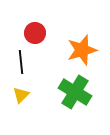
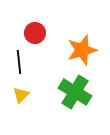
black line: moved 2 px left
